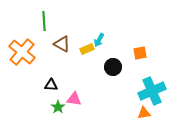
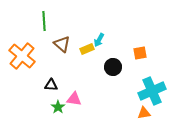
brown triangle: rotated 12 degrees clockwise
orange cross: moved 4 px down
